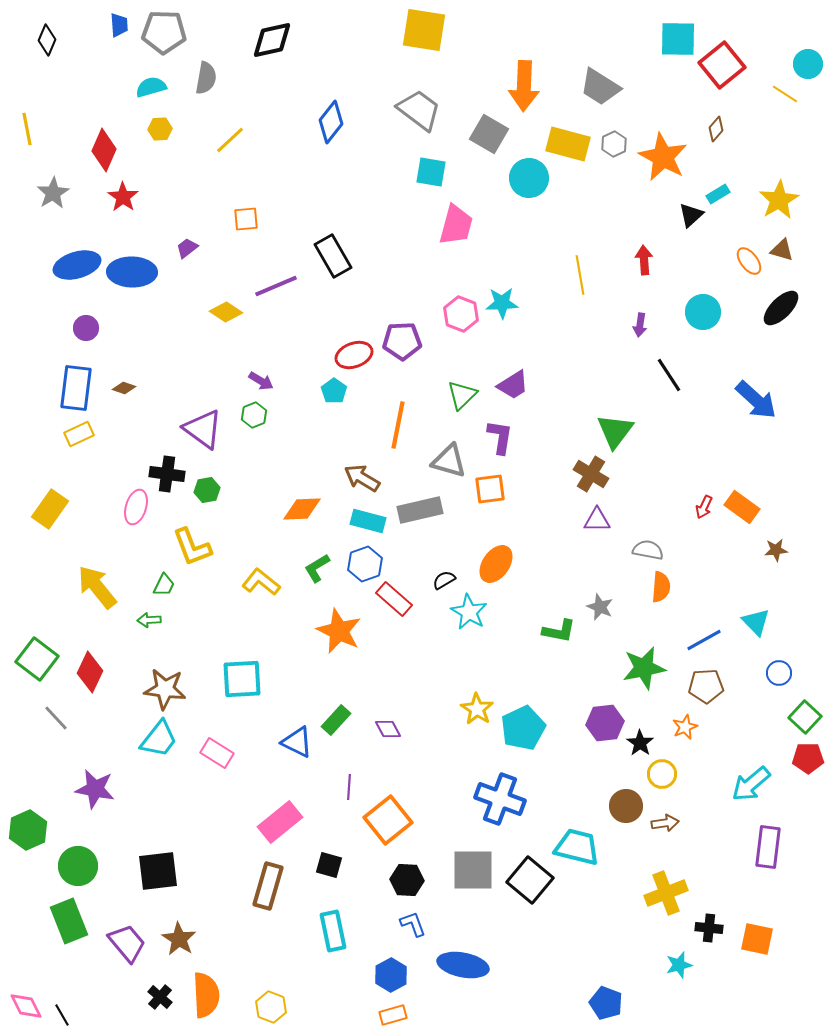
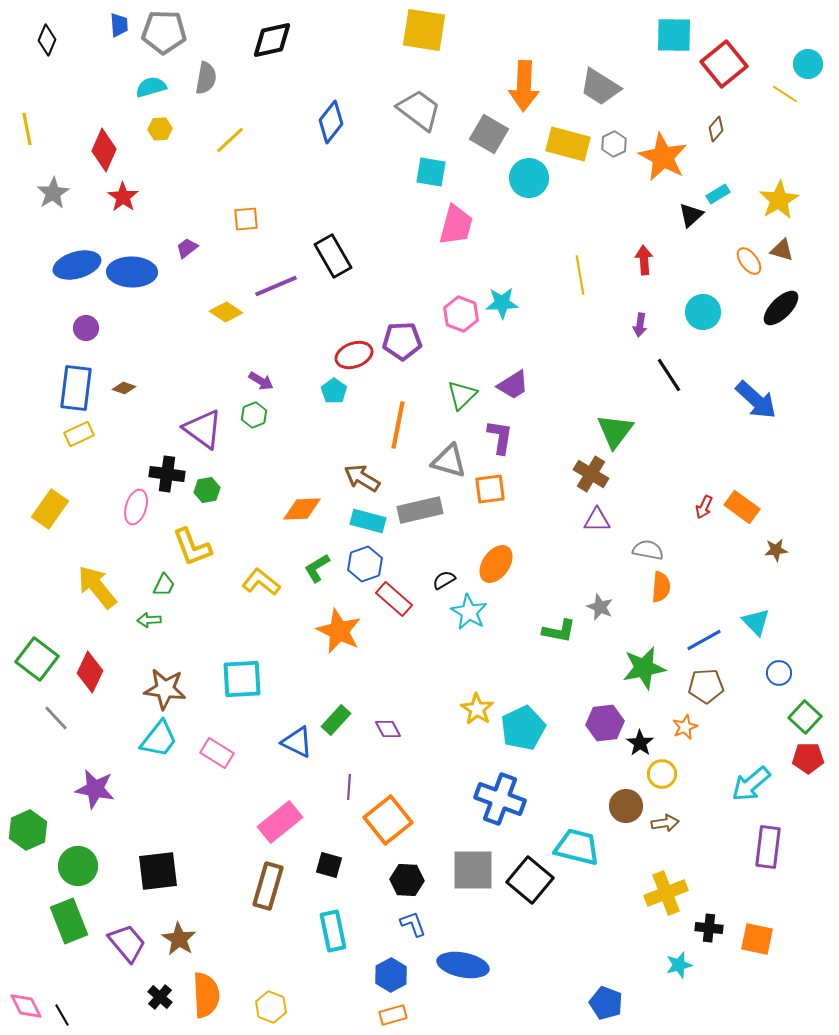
cyan square at (678, 39): moved 4 px left, 4 px up
red square at (722, 65): moved 2 px right, 1 px up
